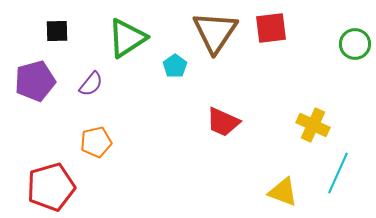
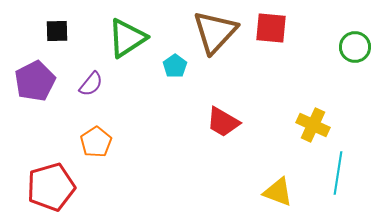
red square: rotated 12 degrees clockwise
brown triangle: rotated 9 degrees clockwise
green circle: moved 3 px down
purple pentagon: rotated 12 degrees counterclockwise
red trapezoid: rotated 6 degrees clockwise
orange pentagon: rotated 20 degrees counterclockwise
cyan line: rotated 15 degrees counterclockwise
yellow triangle: moved 5 px left
